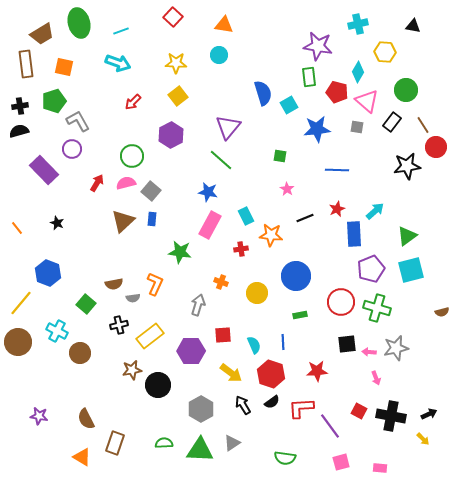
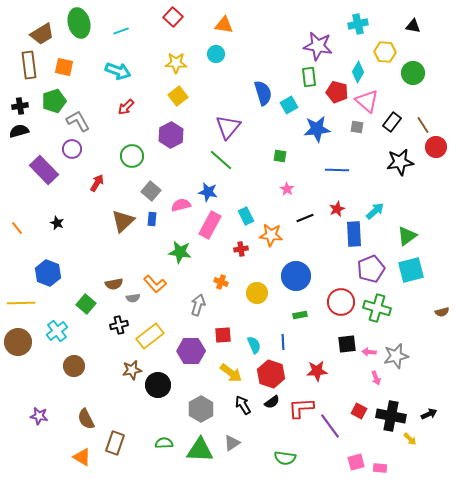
cyan circle at (219, 55): moved 3 px left, 1 px up
cyan arrow at (118, 63): moved 8 px down
brown rectangle at (26, 64): moved 3 px right, 1 px down
green circle at (406, 90): moved 7 px right, 17 px up
red arrow at (133, 102): moved 7 px left, 5 px down
black star at (407, 166): moved 7 px left, 4 px up
pink semicircle at (126, 183): moved 55 px right, 22 px down
orange L-shape at (155, 284): rotated 115 degrees clockwise
yellow line at (21, 303): rotated 48 degrees clockwise
cyan cross at (57, 331): rotated 25 degrees clockwise
gray star at (396, 348): moved 8 px down
brown circle at (80, 353): moved 6 px left, 13 px down
yellow arrow at (423, 439): moved 13 px left
pink square at (341, 462): moved 15 px right
